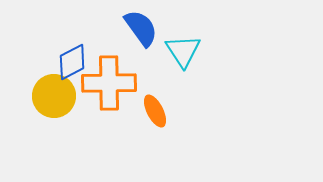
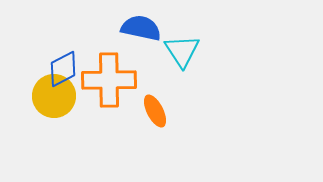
blue semicircle: rotated 42 degrees counterclockwise
cyan triangle: moved 1 px left
blue diamond: moved 9 px left, 7 px down
orange cross: moved 3 px up
